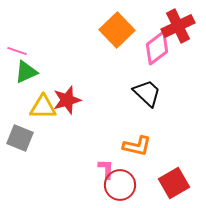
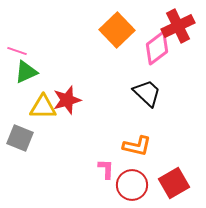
red circle: moved 12 px right
